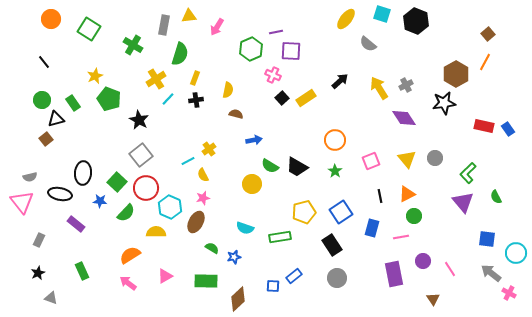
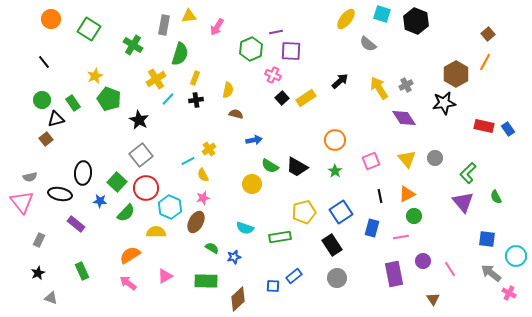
cyan circle at (516, 253): moved 3 px down
